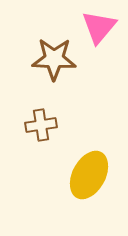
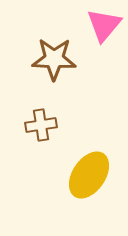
pink triangle: moved 5 px right, 2 px up
yellow ellipse: rotated 6 degrees clockwise
